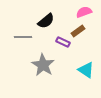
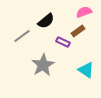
gray line: moved 1 px left, 1 px up; rotated 36 degrees counterclockwise
gray star: rotated 10 degrees clockwise
